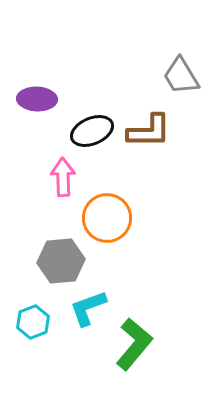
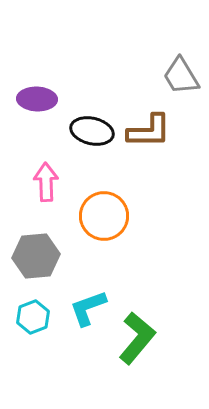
black ellipse: rotated 36 degrees clockwise
pink arrow: moved 17 px left, 5 px down
orange circle: moved 3 px left, 2 px up
gray hexagon: moved 25 px left, 5 px up
cyan hexagon: moved 5 px up
green L-shape: moved 3 px right, 6 px up
